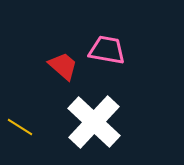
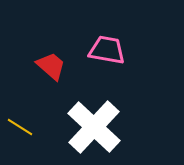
red trapezoid: moved 12 px left
white cross: moved 5 px down
